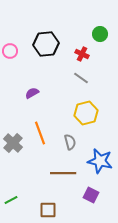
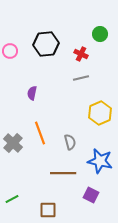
red cross: moved 1 px left
gray line: rotated 49 degrees counterclockwise
purple semicircle: rotated 48 degrees counterclockwise
yellow hexagon: moved 14 px right; rotated 10 degrees counterclockwise
green line: moved 1 px right, 1 px up
